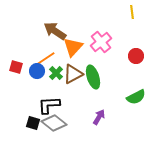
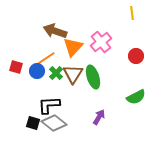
yellow line: moved 1 px down
brown arrow: rotated 15 degrees counterclockwise
brown triangle: rotated 30 degrees counterclockwise
